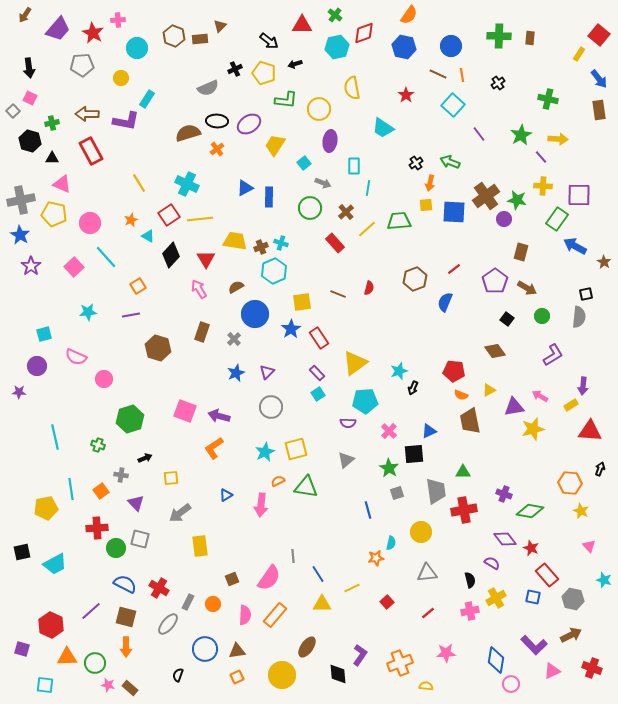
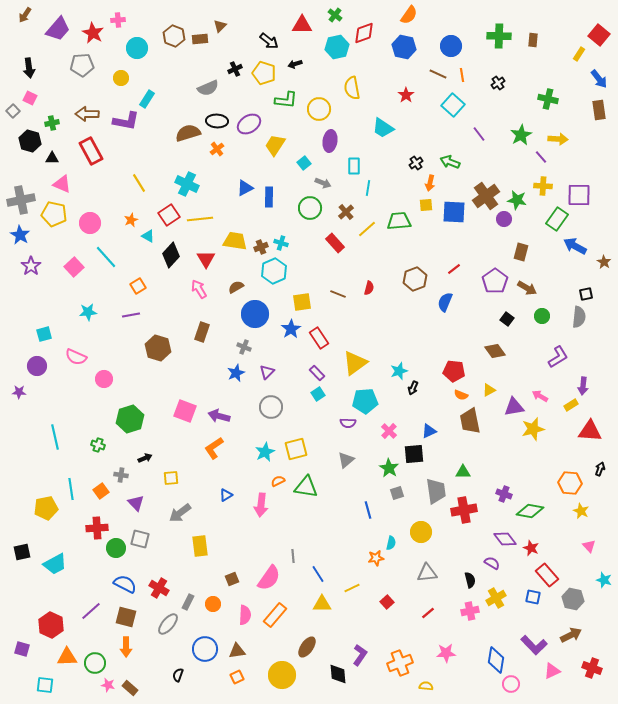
brown rectangle at (530, 38): moved 3 px right, 2 px down
gray cross at (234, 339): moved 10 px right, 8 px down; rotated 24 degrees counterclockwise
purple L-shape at (553, 355): moved 5 px right, 2 px down
